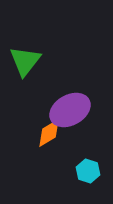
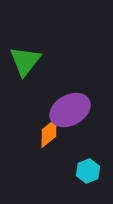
orange diamond: rotated 8 degrees counterclockwise
cyan hexagon: rotated 20 degrees clockwise
